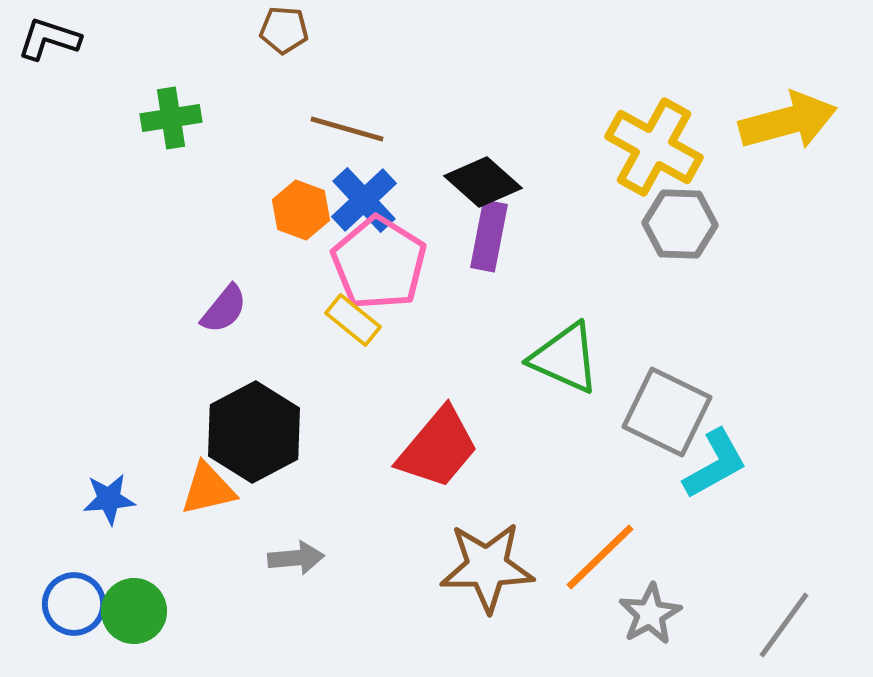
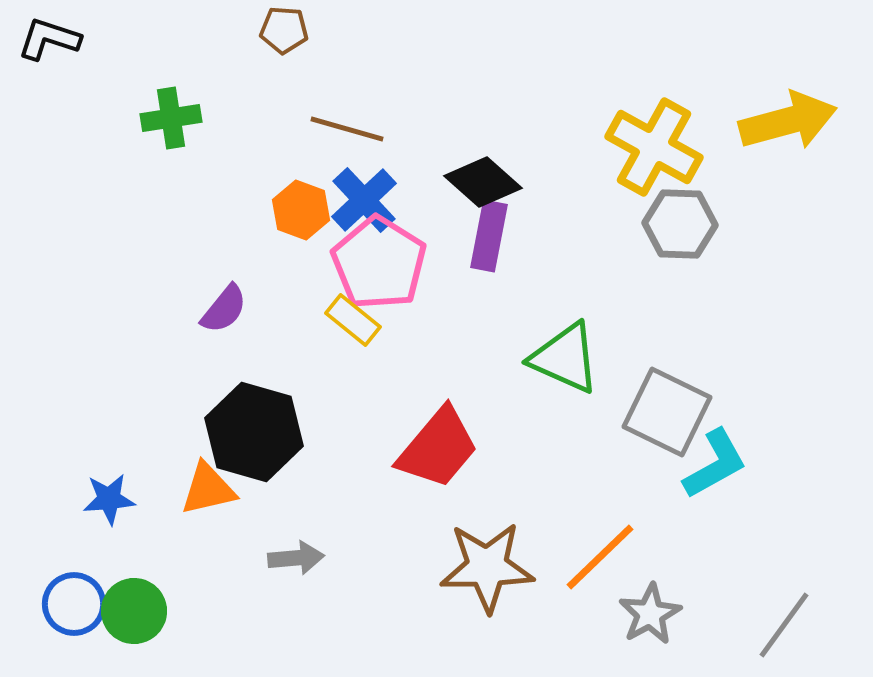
black hexagon: rotated 16 degrees counterclockwise
